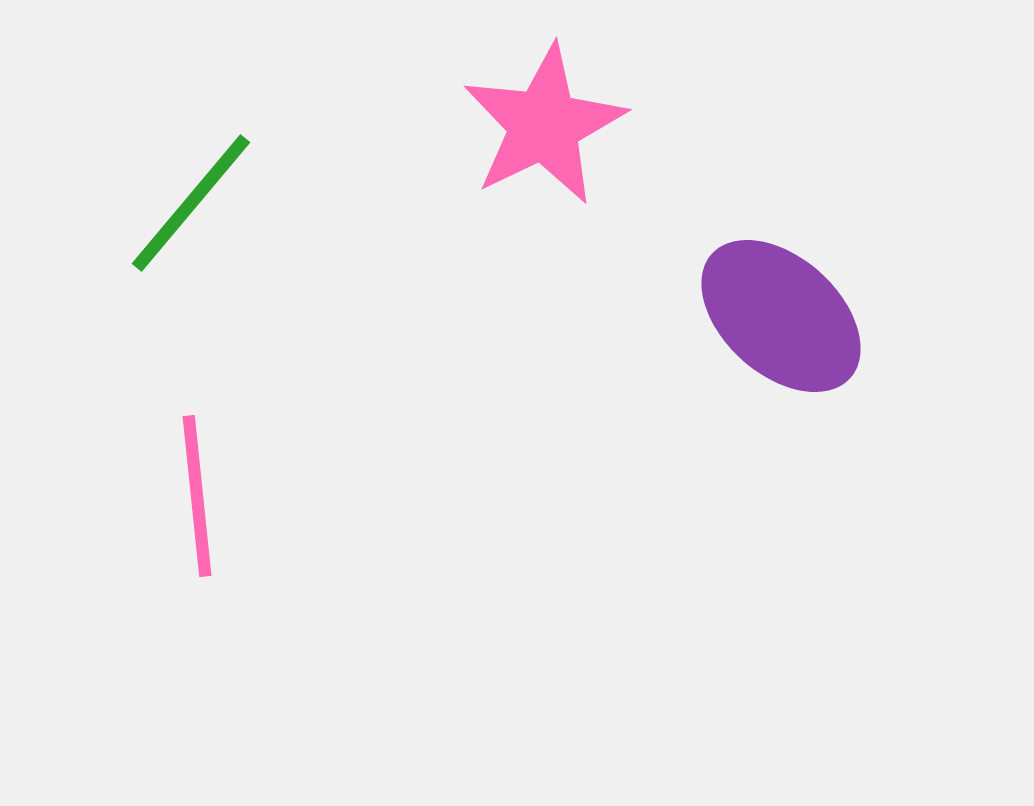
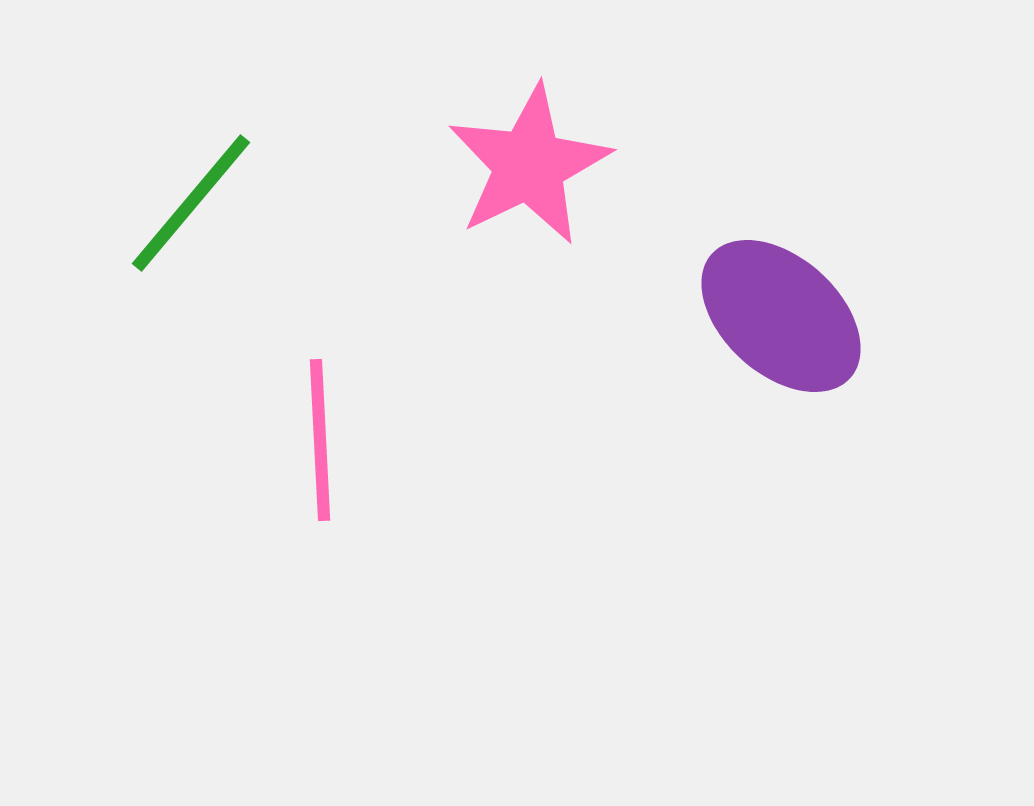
pink star: moved 15 px left, 40 px down
pink line: moved 123 px right, 56 px up; rotated 3 degrees clockwise
